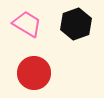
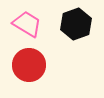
red circle: moved 5 px left, 8 px up
